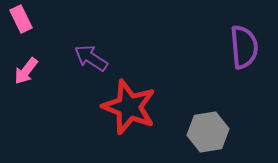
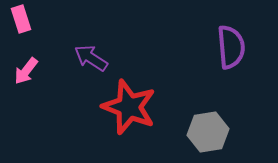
pink rectangle: rotated 8 degrees clockwise
purple semicircle: moved 13 px left
